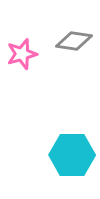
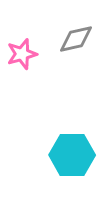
gray diamond: moved 2 px right, 2 px up; rotated 21 degrees counterclockwise
